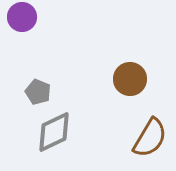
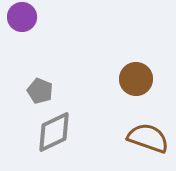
brown circle: moved 6 px right
gray pentagon: moved 2 px right, 1 px up
brown semicircle: moved 2 px left; rotated 102 degrees counterclockwise
